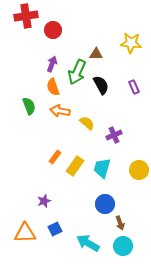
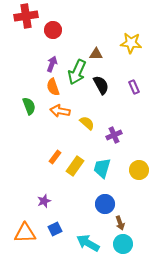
cyan circle: moved 2 px up
